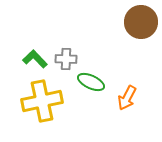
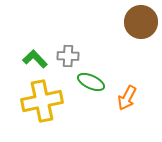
gray cross: moved 2 px right, 3 px up
